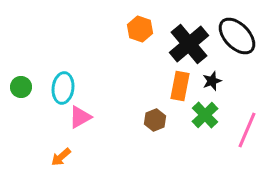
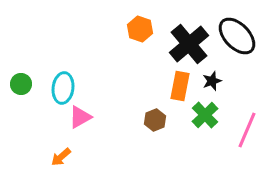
green circle: moved 3 px up
